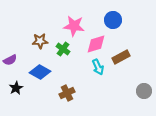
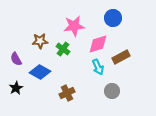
blue circle: moved 2 px up
pink star: rotated 15 degrees counterclockwise
pink diamond: moved 2 px right
purple semicircle: moved 6 px right, 1 px up; rotated 88 degrees clockwise
gray circle: moved 32 px left
